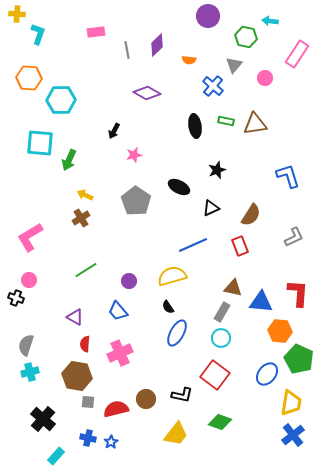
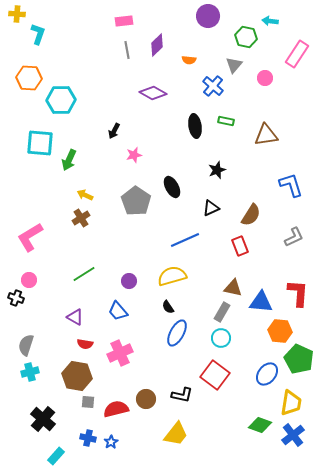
pink rectangle at (96, 32): moved 28 px right, 11 px up
purple diamond at (147, 93): moved 6 px right
brown triangle at (255, 124): moved 11 px right, 11 px down
blue L-shape at (288, 176): moved 3 px right, 9 px down
black ellipse at (179, 187): moved 7 px left; rotated 35 degrees clockwise
blue line at (193, 245): moved 8 px left, 5 px up
green line at (86, 270): moved 2 px left, 4 px down
red semicircle at (85, 344): rotated 84 degrees counterclockwise
green diamond at (220, 422): moved 40 px right, 3 px down
